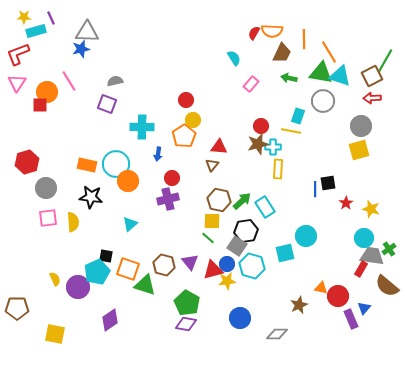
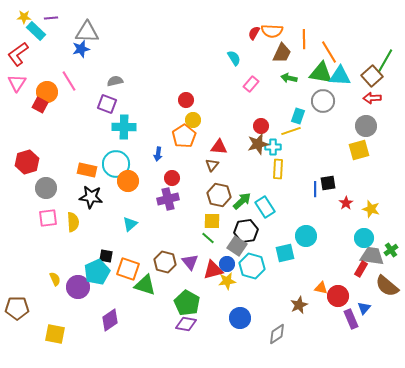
purple line at (51, 18): rotated 72 degrees counterclockwise
cyan rectangle at (36, 31): rotated 60 degrees clockwise
red L-shape at (18, 54): rotated 15 degrees counterclockwise
cyan triangle at (340, 76): rotated 15 degrees counterclockwise
brown square at (372, 76): rotated 15 degrees counterclockwise
red square at (40, 105): rotated 28 degrees clockwise
gray circle at (361, 126): moved 5 px right
cyan cross at (142, 127): moved 18 px left
yellow line at (291, 131): rotated 30 degrees counterclockwise
orange rectangle at (87, 165): moved 5 px down
brown hexagon at (219, 200): moved 5 px up
green cross at (389, 249): moved 2 px right, 1 px down
brown hexagon at (164, 265): moved 1 px right, 3 px up
gray diamond at (277, 334): rotated 35 degrees counterclockwise
